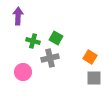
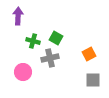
orange square: moved 1 px left, 3 px up; rotated 32 degrees clockwise
gray square: moved 1 px left, 2 px down
